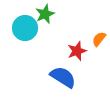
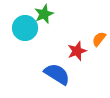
green star: moved 1 px left
blue semicircle: moved 6 px left, 3 px up
